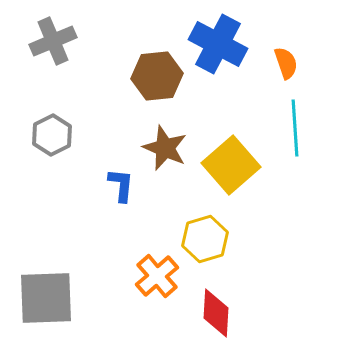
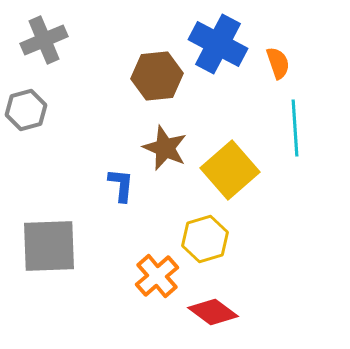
gray cross: moved 9 px left, 1 px up
orange semicircle: moved 8 px left
gray hexagon: moved 26 px left, 25 px up; rotated 12 degrees clockwise
yellow square: moved 1 px left, 5 px down
gray square: moved 3 px right, 52 px up
red diamond: moved 3 px left, 1 px up; rotated 57 degrees counterclockwise
